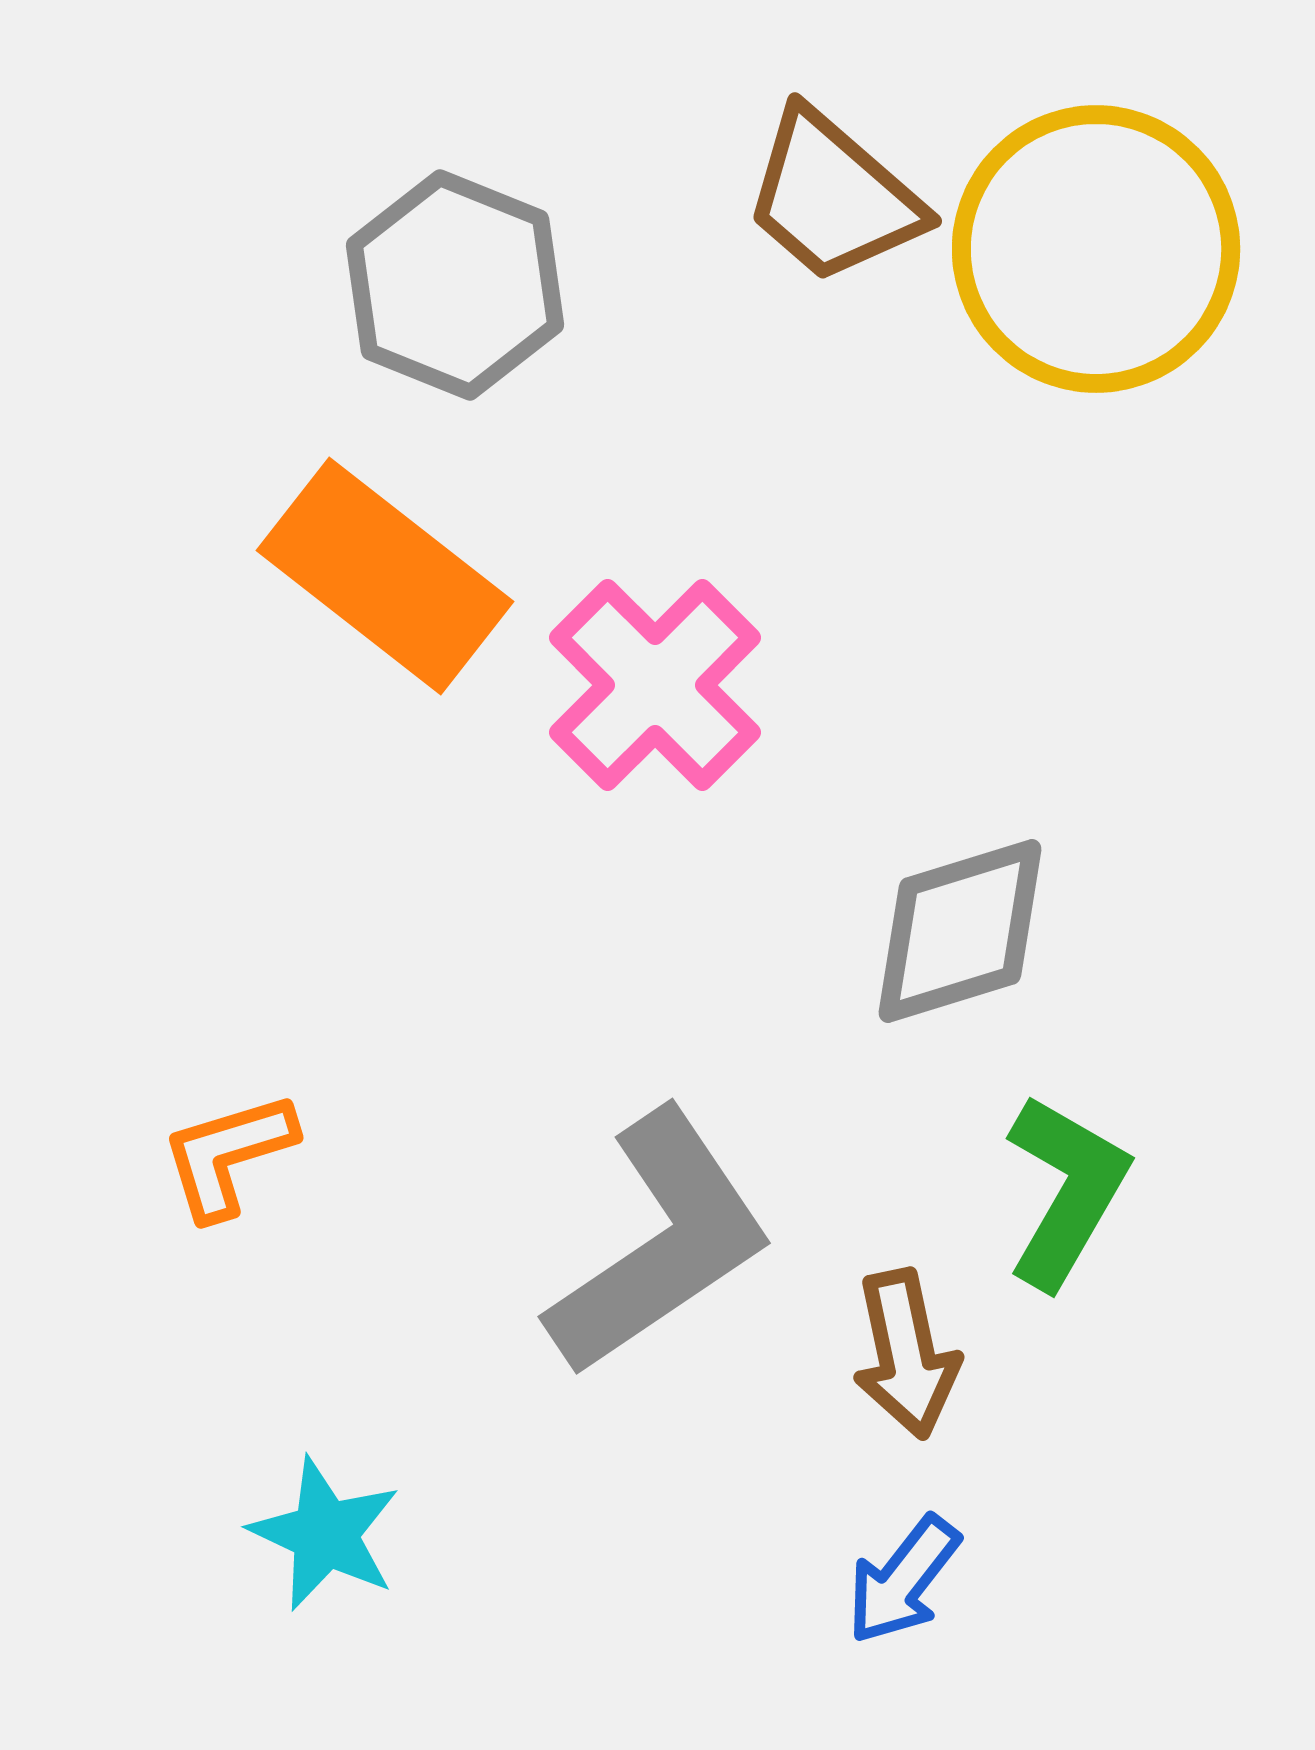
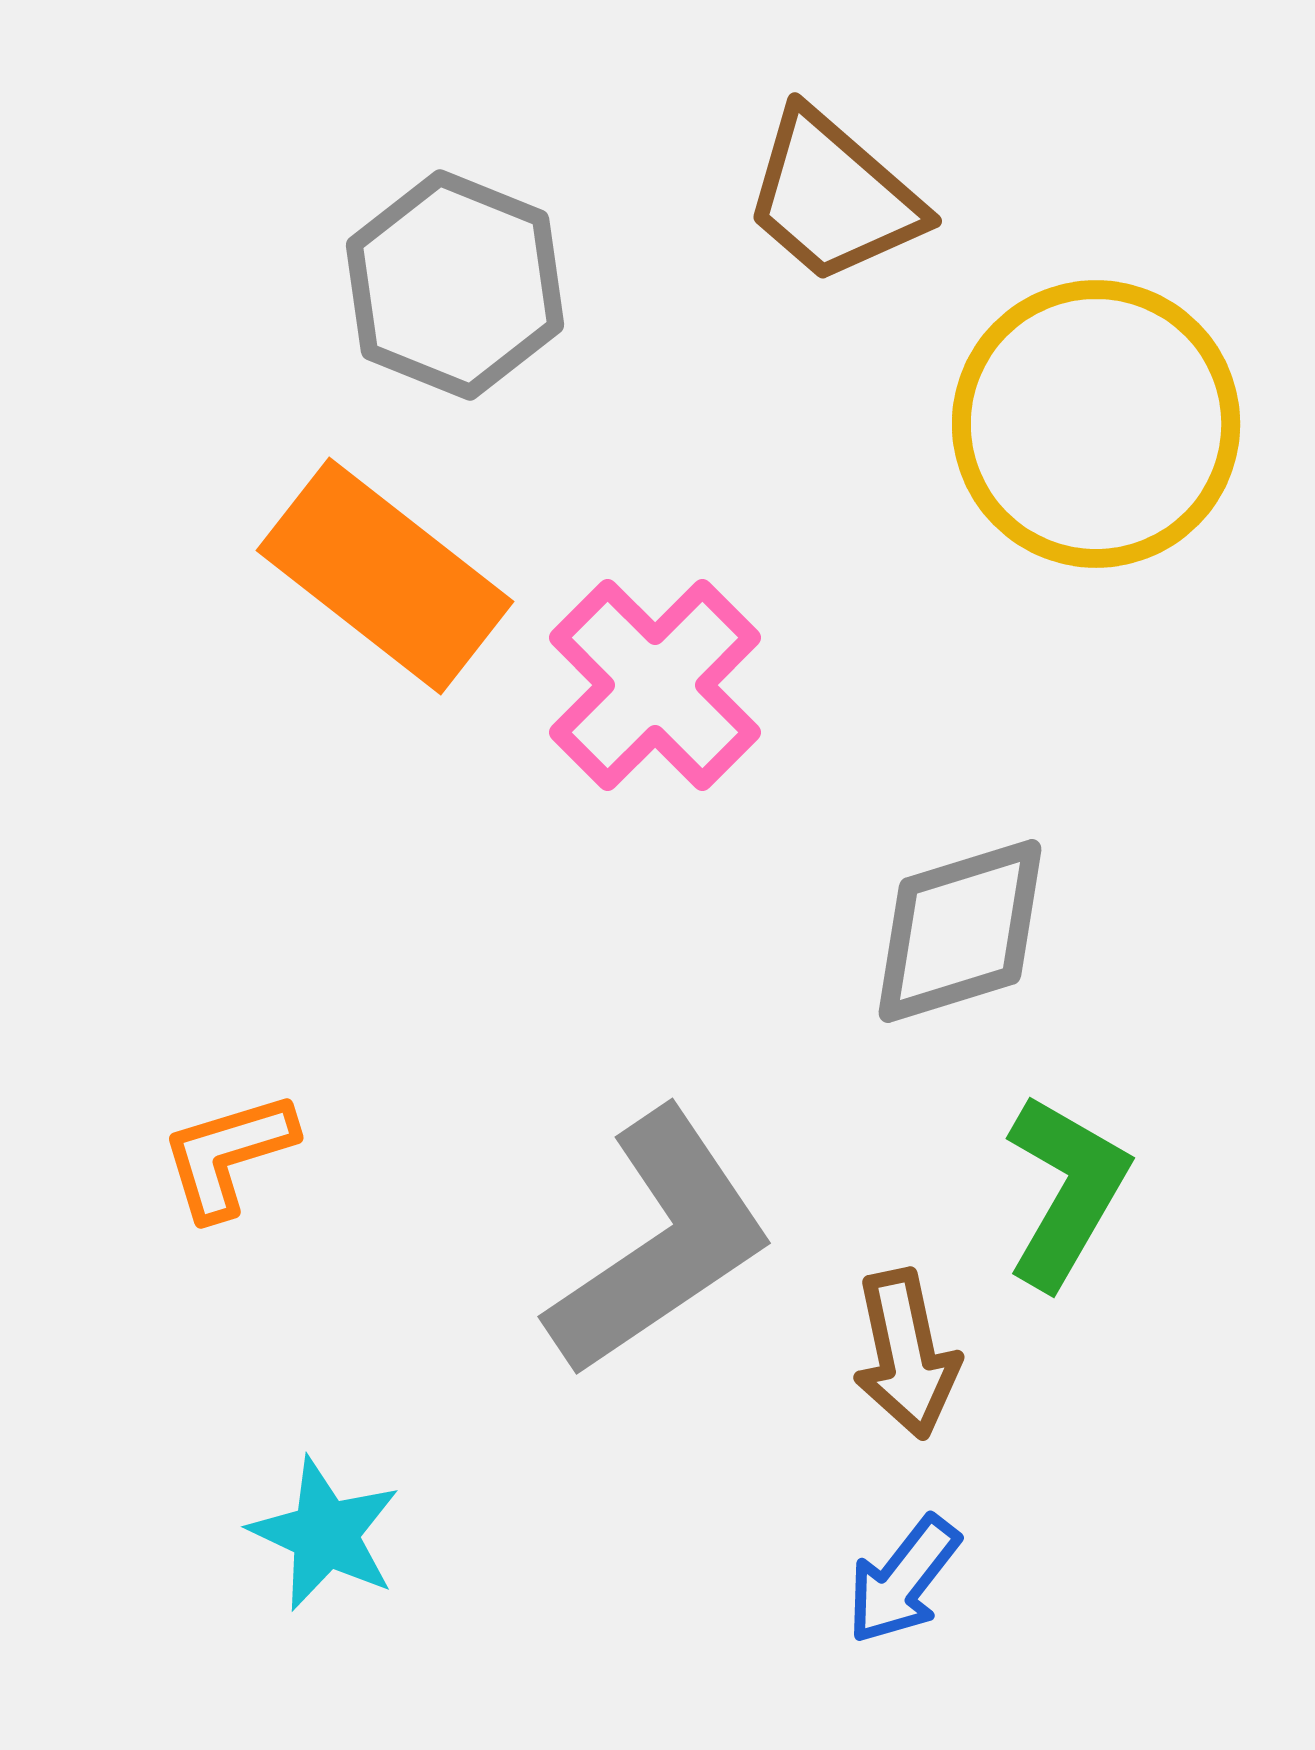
yellow circle: moved 175 px down
